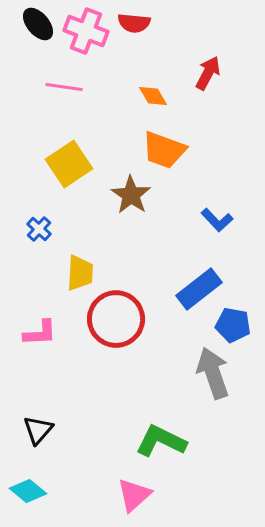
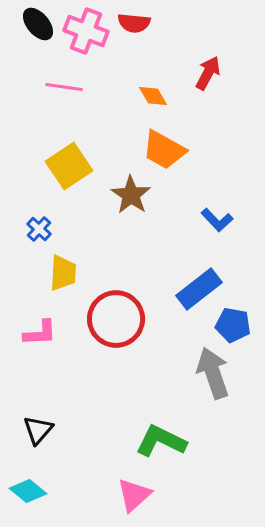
orange trapezoid: rotated 9 degrees clockwise
yellow square: moved 2 px down
yellow trapezoid: moved 17 px left
